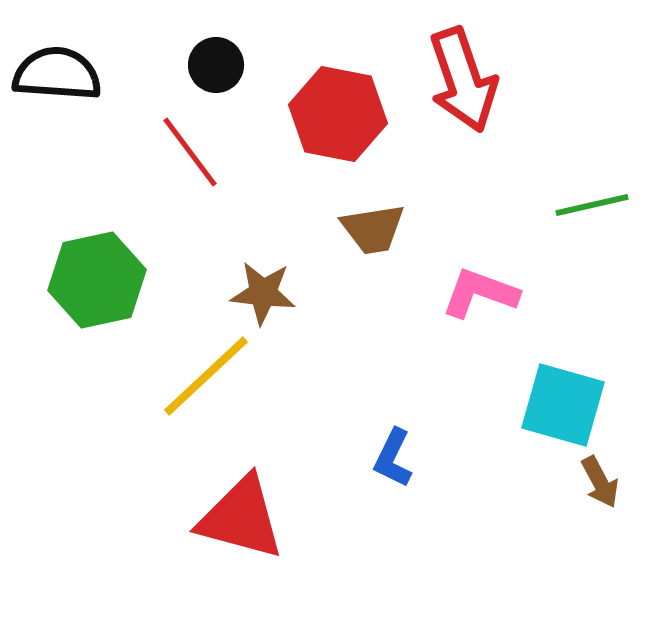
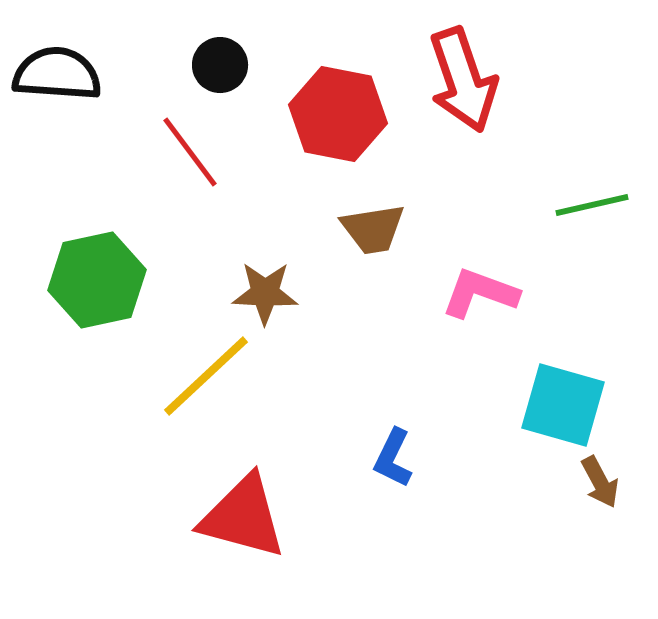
black circle: moved 4 px right
brown star: moved 2 px right; rotated 4 degrees counterclockwise
red triangle: moved 2 px right, 1 px up
